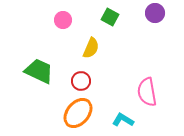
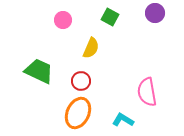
orange ellipse: rotated 16 degrees counterclockwise
